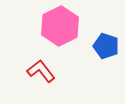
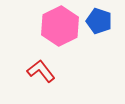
blue pentagon: moved 7 px left, 25 px up
